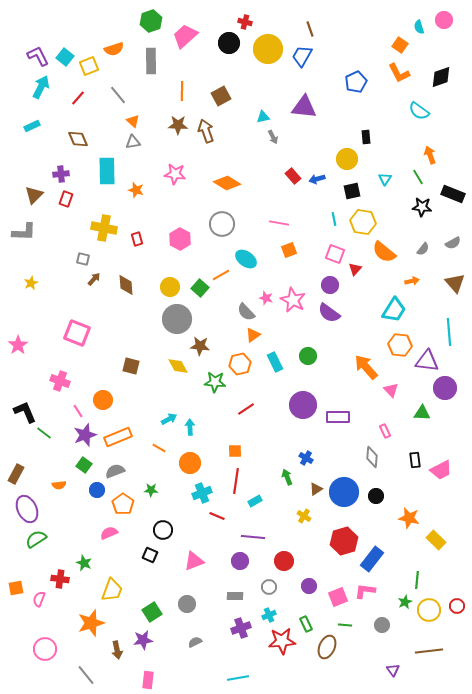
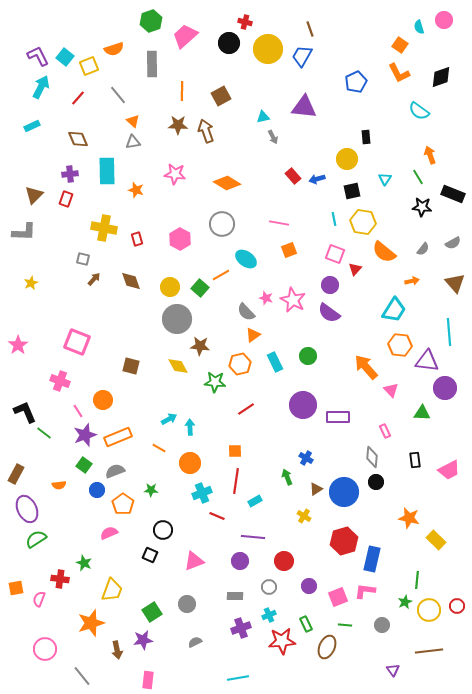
gray rectangle at (151, 61): moved 1 px right, 3 px down
purple cross at (61, 174): moved 9 px right
brown diamond at (126, 285): moved 5 px right, 4 px up; rotated 15 degrees counterclockwise
pink square at (77, 333): moved 9 px down
pink trapezoid at (441, 470): moved 8 px right
black circle at (376, 496): moved 14 px up
blue rectangle at (372, 559): rotated 25 degrees counterclockwise
gray line at (86, 675): moved 4 px left, 1 px down
